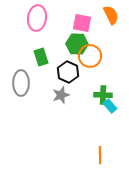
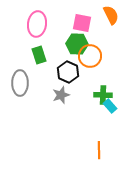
pink ellipse: moved 6 px down
green rectangle: moved 2 px left, 2 px up
gray ellipse: moved 1 px left
orange line: moved 1 px left, 5 px up
